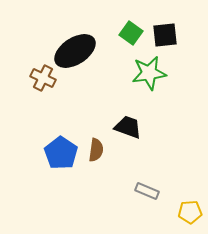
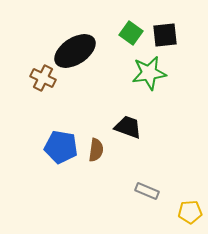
blue pentagon: moved 6 px up; rotated 24 degrees counterclockwise
